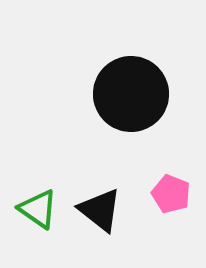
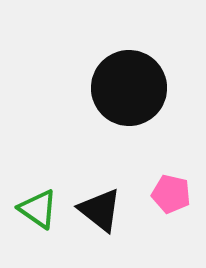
black circle: moved 2 px left, 6 px up
pink pentagon: rotated 9 degrees counterclockwise
